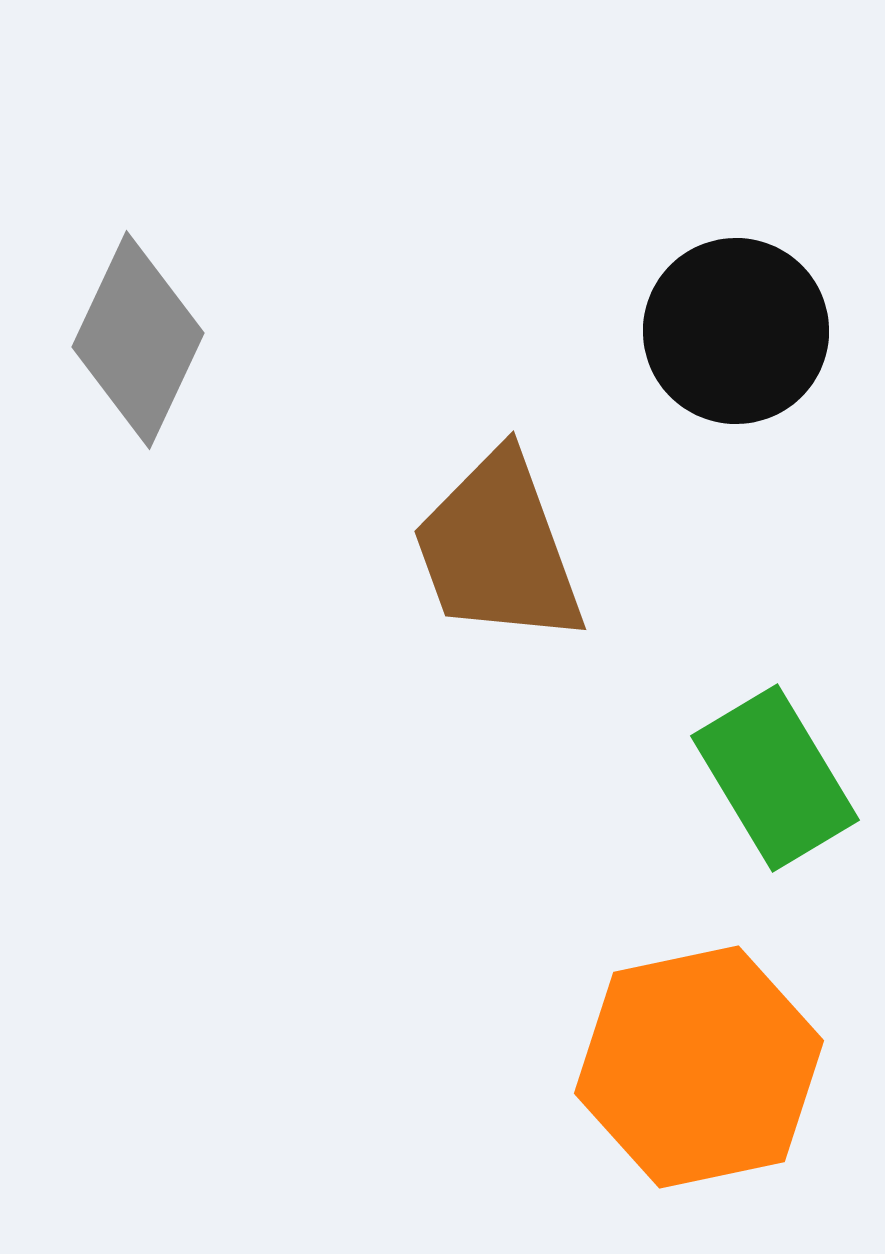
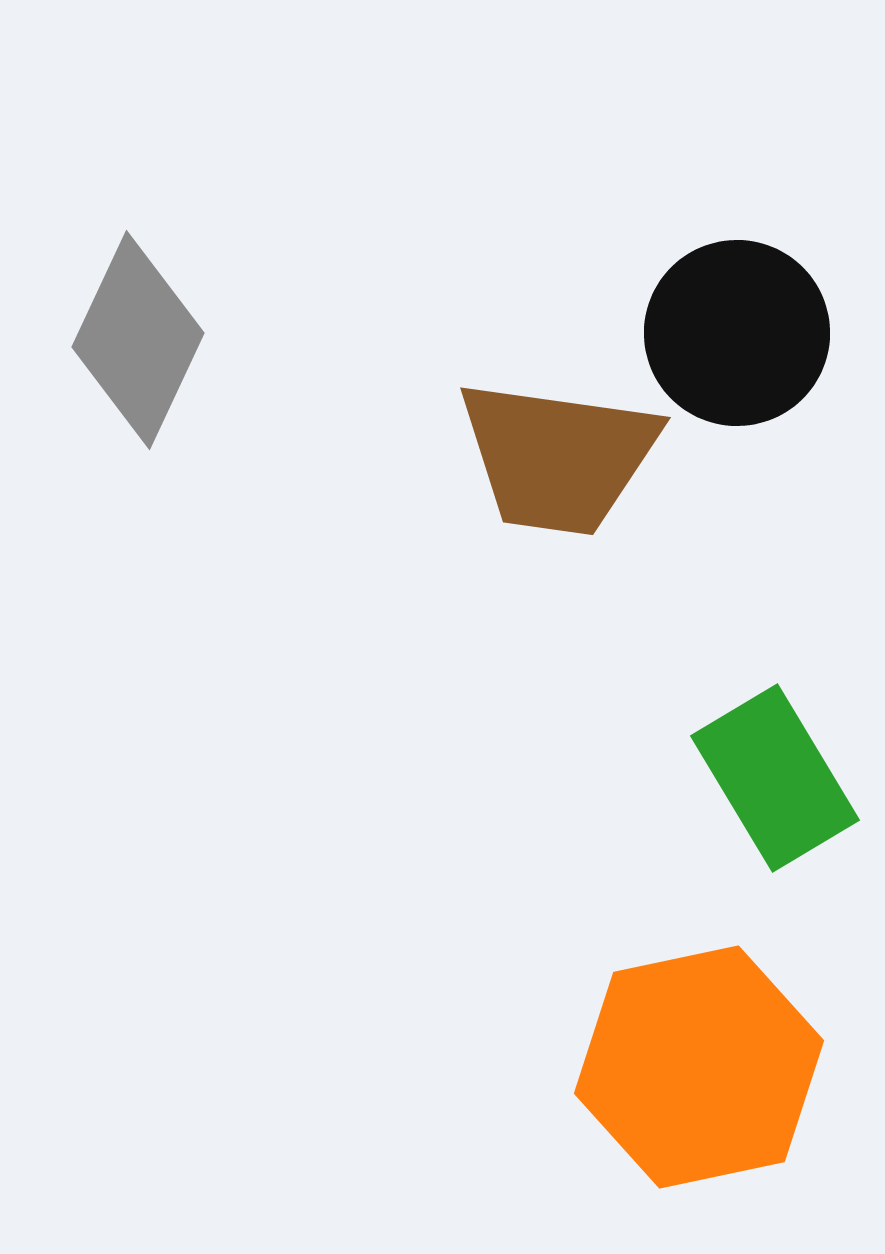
black circle: moved 1 px right, 2 px down
brown trapezoid: moved 60 px right, 92 px up; rotated 62 degrees counterclockwise
